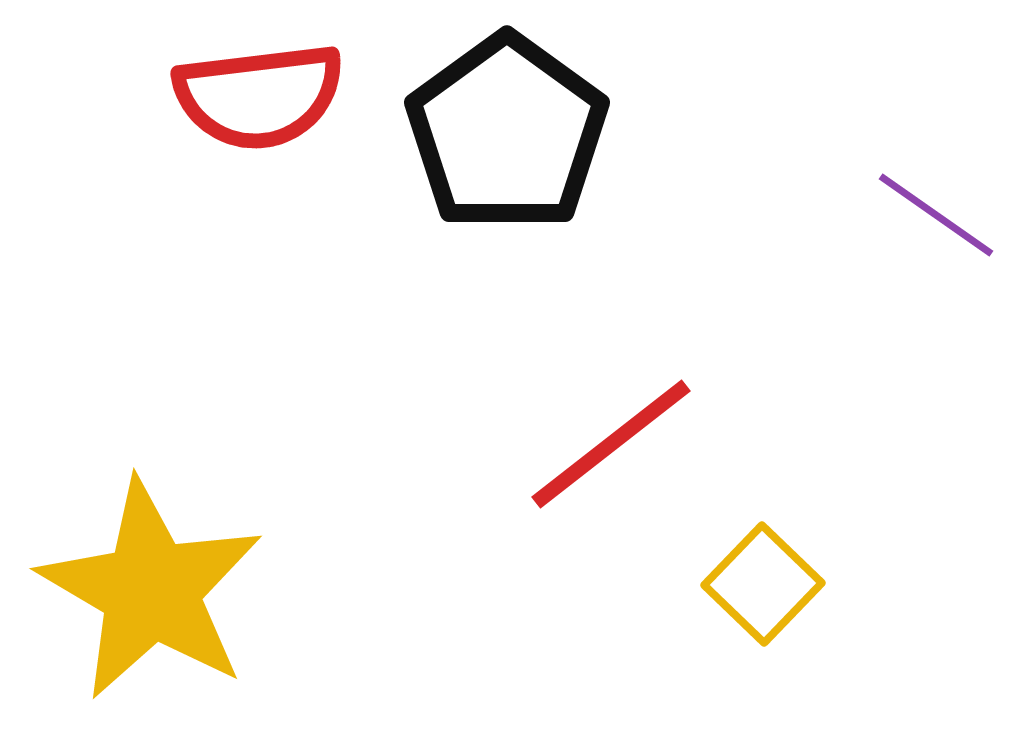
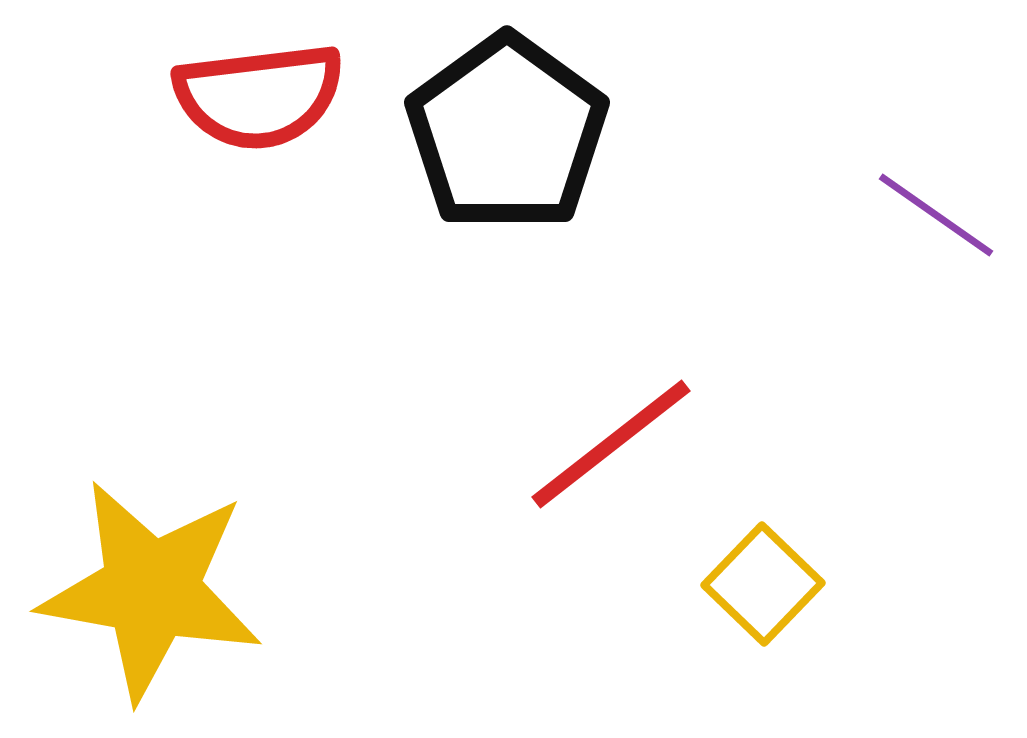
yellow star: rotated 20 degrees counterclockwise
